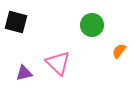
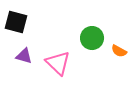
green circle: moved 13 px down
orange semicircle: rotated 98 degrees counterclockwise
purple triangle: moved 17 px up; rotated 30 degrees clockwise
